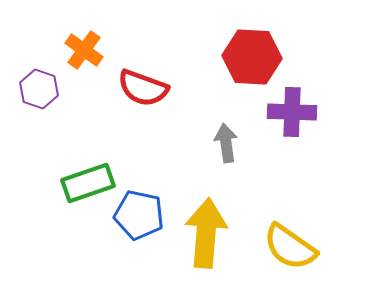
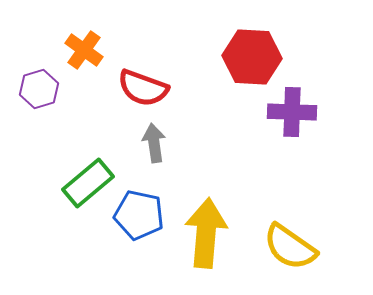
purple hexagon: rotated 24 degrees clockwise
gray arrow: moved 72 px left
green rectangle: rotated 21 degrees counterclockwise
